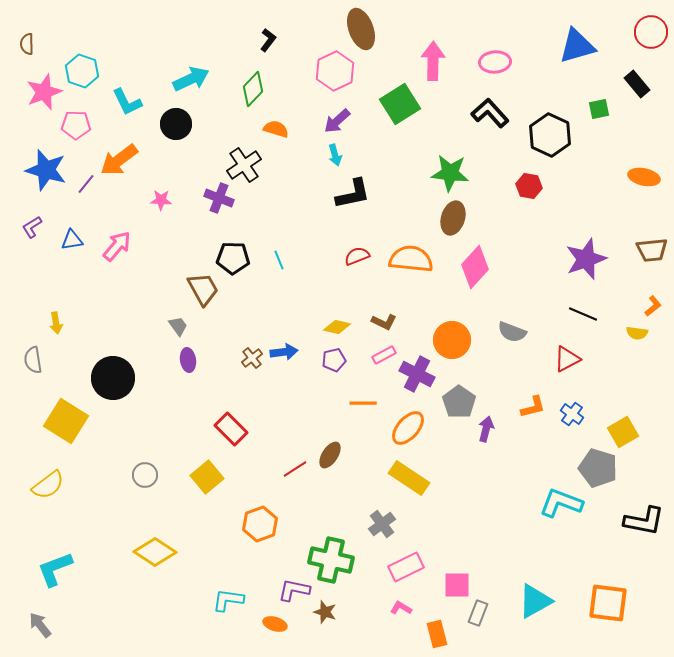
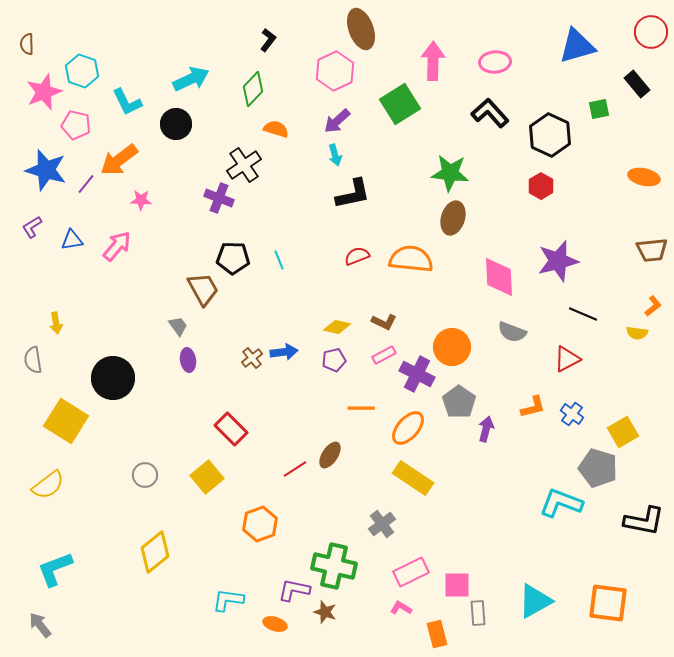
pink pentagon at (76, 125): rotated 12 degrees clockwise
red hexagon at (529, 186): moved 12 px right; rotated 20 degrees clockwise
pink star at (161, 200): moved 20 px left
purple star at (586, 259): moved 28 px left, 2 px down; rotated 6 degrees clockwise
pink diamond at (475, 267): moved 24 px right, 10 px down; rotated 45 degrees counterclockwise
orange circle at (452, 340): moved 7 px down
orange line at (363, 403): moved 2 px left, 5 px down
yellow rectangle at (409, 478): moved 4 px right
yellow diamond at (155, 552): rotated 72 degrees counterclockwise
green cross at (331, 560): moved 3 px right, 6 px down
pink rectangle at (406, 567): moved 5 px right, 5 px down
gray rectangle at (478, 613): rotated 25 degrees counterclockwise
